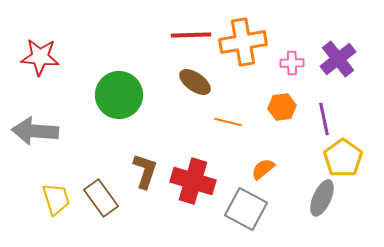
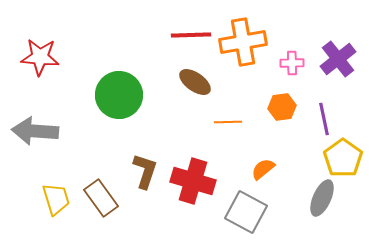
orange line: rotated 16 degrees counterclockwise
gray square: moved 3 px down
